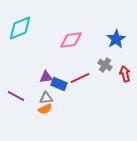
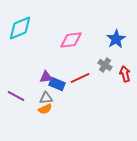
blue rectangle: moved 2 px left
